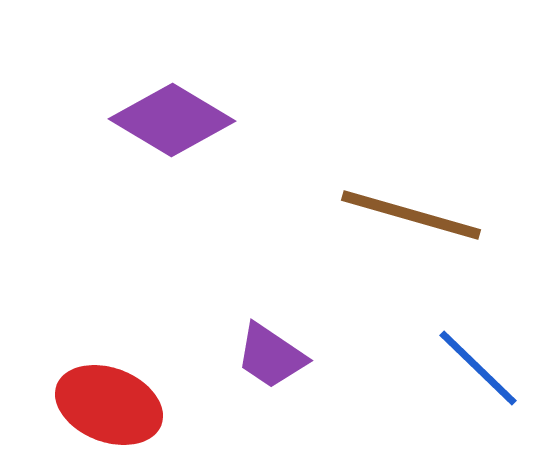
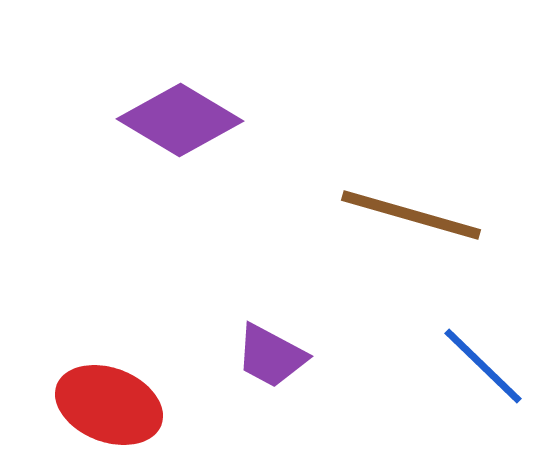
purple diamond: moved 8 px right
purple trapezoid: rotated 6 degrees counterclockwise
blue line: moved 5 px right, 2 px up
